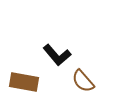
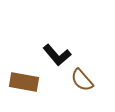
brown semicircle: moved 1 px left, 1 px up
